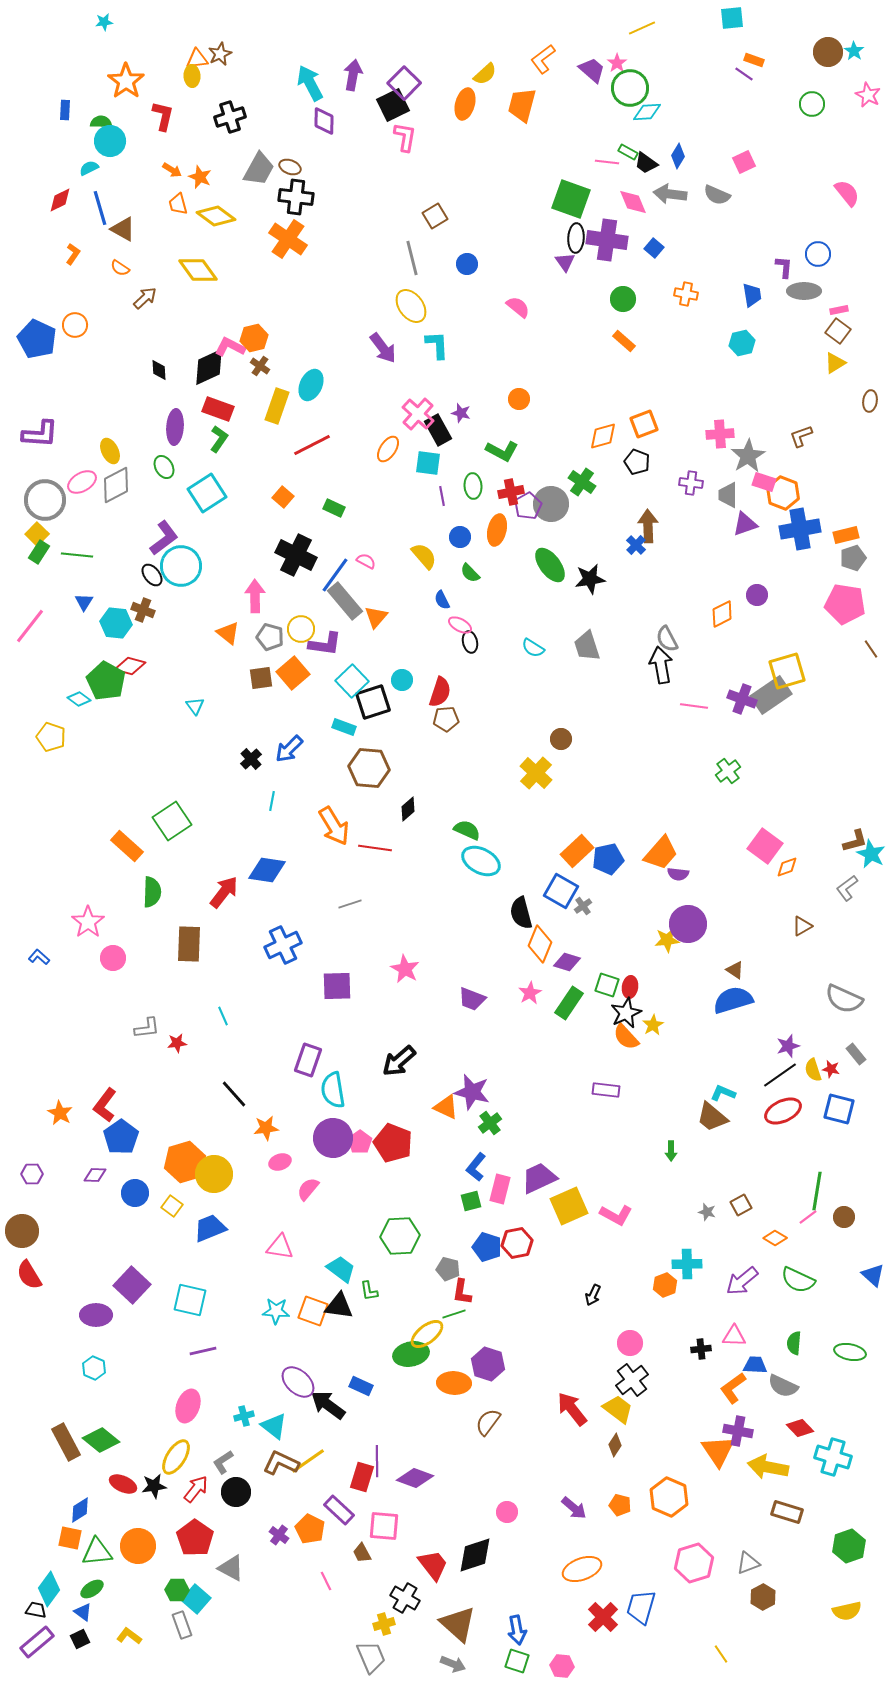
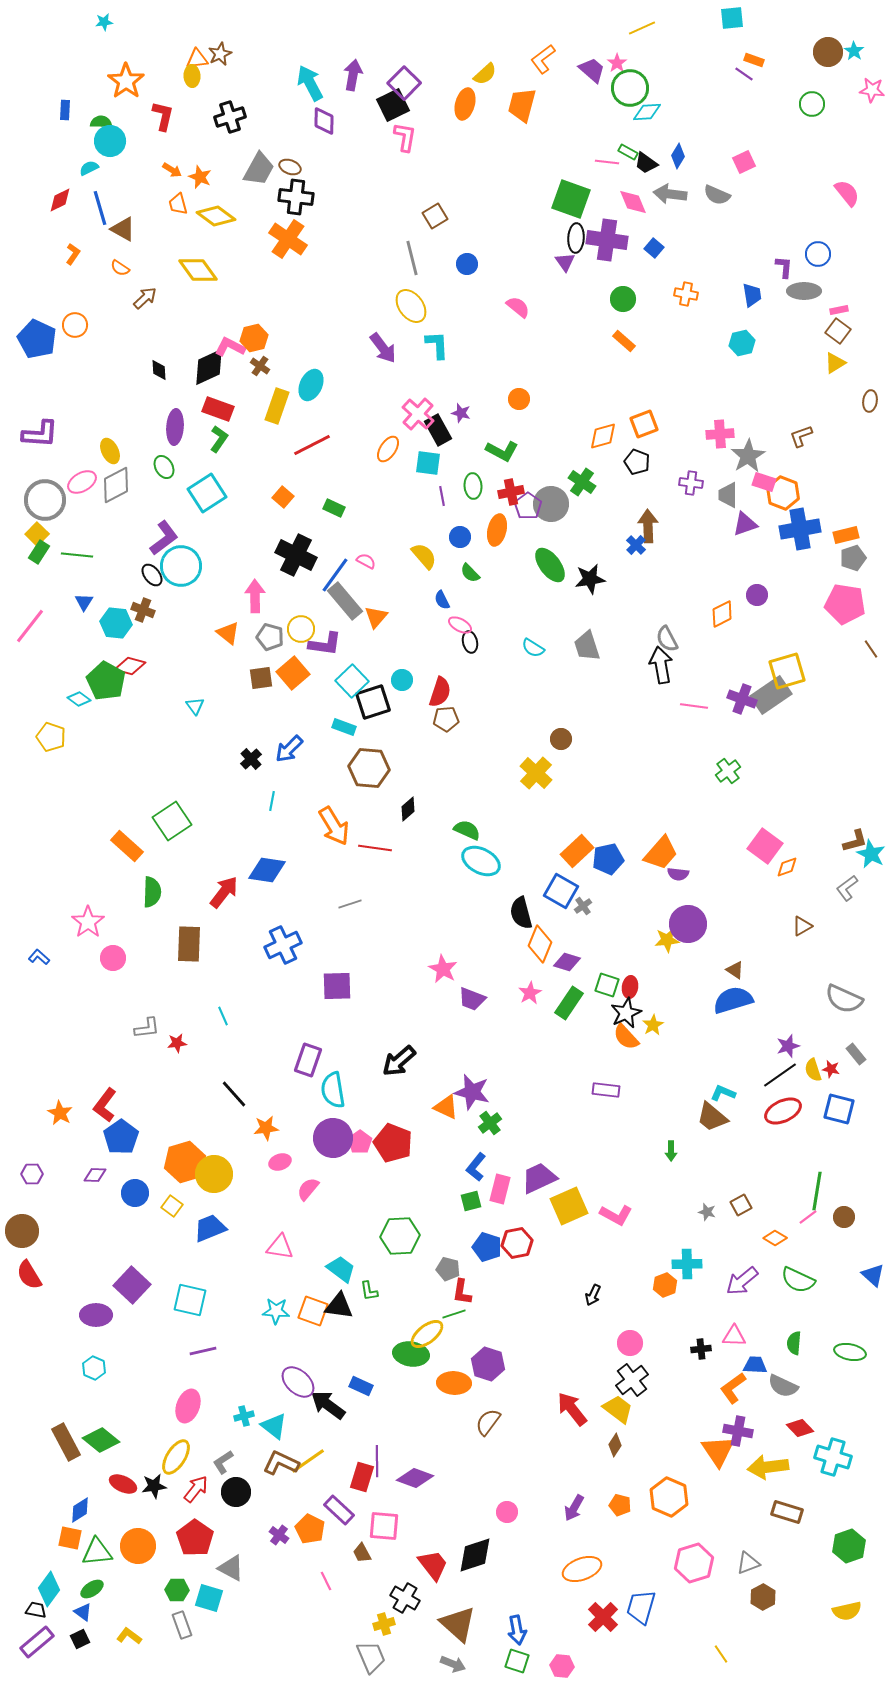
pink star at (868, 95): moved 4 px right, 5 px up; rotated 20 degrees counterclockwise
purple pentagon at (528, 506): rotated 8 degrees counterclockwise
pink star at (405, 969): moved 38 px right
green ellipse at (411, 1354): rotated 20 degrees clockwise
yellow arrow at (768, 1467): rotated 18 degrees counterclockwise
purple arrow at (574, 1508): rotated 80 degrees clockwise
cyan square at (196, 1599): moved 13 px right, 1 px up; rotated 24 degrees counterclockwise
